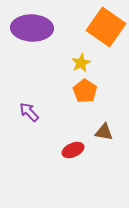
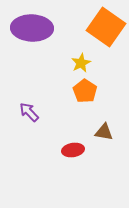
red ellipse: rotated 15 degrees clockwise
